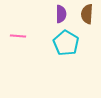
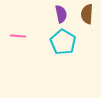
purple semicircle: rotated 12 degrees counterclockwise
cyan pentagon: moved 3 px left, 1 px up
